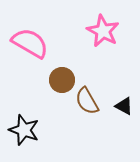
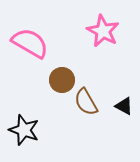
brown semicircle: moved 1 px left, 1 px down
